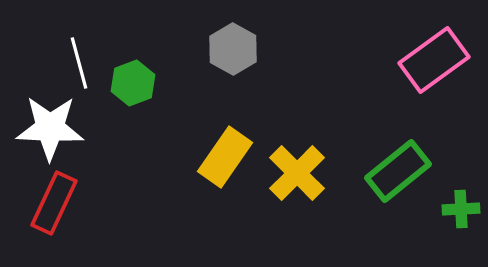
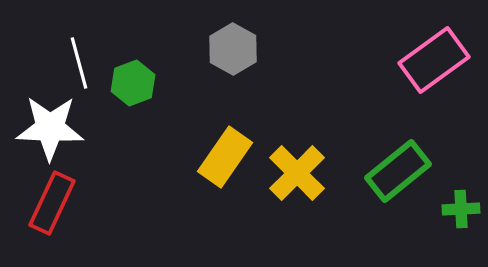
red rectangle: moved 2 px left
